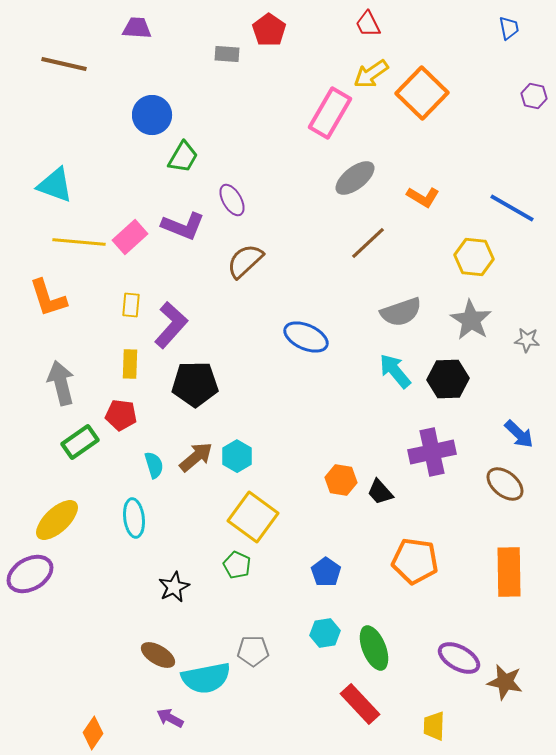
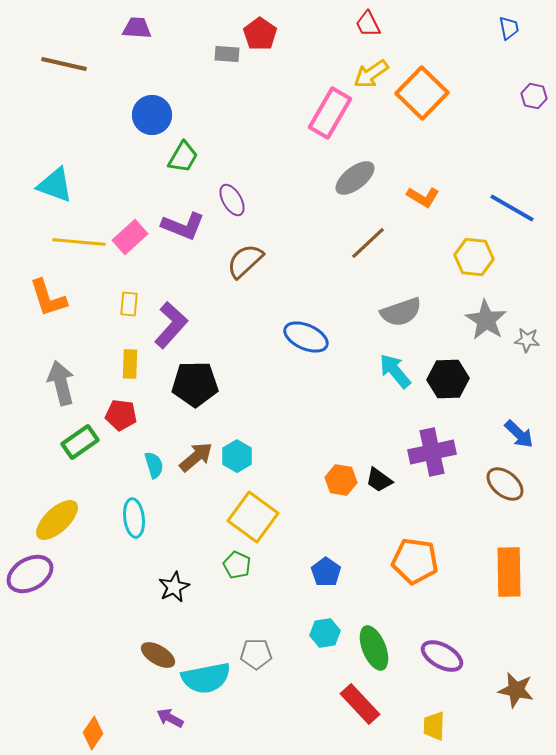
red pentagon at (269, 30): moved 9 px left, 4 px down
yellow rectangle at (131, 305): moved 2 px left, 1 px up
gray star at (471, 320): moved 15 px right
black trapezoid at (380, 492): moved 1 px left, 12 px up; rotated 12 degrees counterclockwise
gray pentagon at (253, 651): moved 3 px right, 3 px down
purple ellipse at (459, 658): moved 17 px left, 2 px up
brown star at (505, 682): moved 11 px right, 8 px down
